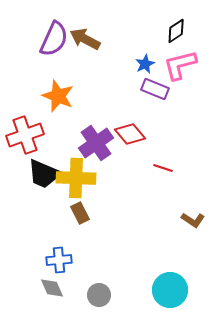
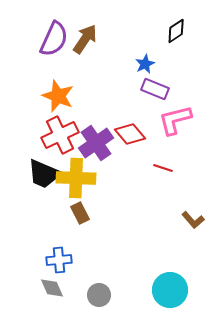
brown arrow: rotated 96 degrees clockwise
pink L-shape: moved 5 px left, 55 px down
red cross: moved 35 px right; rotated 6 degrees counterclockwise
brown L-shape: rotated 15 degrees clockwise
